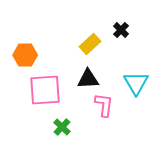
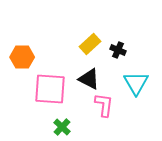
black cross: moved 3 px left, 20 px down; rotated 21 degrees counterclockwise
orange hexagon: moved 3 px left, 2 px down
black triangle: moved 1 px right; rotated 30 degrees clockwise
pink square: moved 5 px right, 1 px up; rotated 8 degrees clockwise
